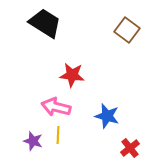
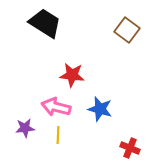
blue star: moved 7 px left, 7 px up
purple star: moved 8 px left, 13 px up; rotated 24 degrees counterclockwise
red cross: rotated 30 degrees counterclockwise
